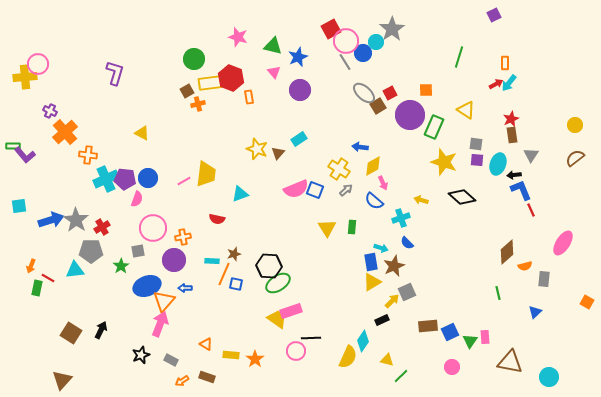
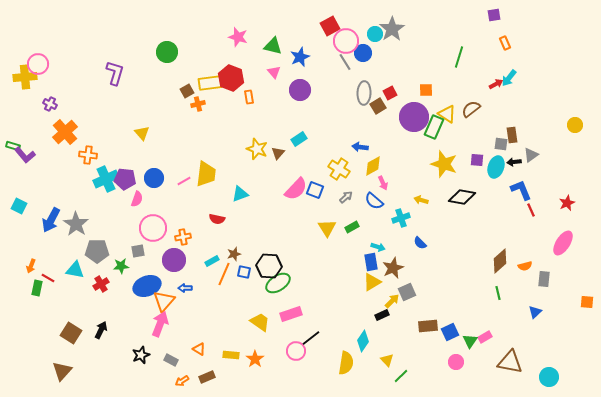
purple square at (494, 15): rotated 16 degrees clockwise
red square at (331, 29): moved 1 px left, 3 px up
cyan circle at (376, 42): moved 1 px left, 8 px up
blue star at (298, 57): moved 2 px right
green circle at (194, 59): moved 27 px left, 7 px up
orange rectangle at (505, 63): moved 20 px up; rotated 24 degrees counterclockwise
cyan arrow at (509, 83): moved 5 px up
gray ellipse at (364, 93): rotated 50 degrees clockwise
yellow triangle at (466, 110): moved 19 px left, 4 px down
purple cross at (50, 111): moved 7 px up
purple circle at (410, 115): moved 4 px right, 2 px down
red star at (511, 119): moved 56 px right, 84 px down
yellow triangle at (142, 133): rotated 21 degrees clockwise
gray square at (476, 144): moved 25 px right
green rectangle at (13, 146): rotated 16 degrees clockwise
gray triangle at (531, 155): rotated 21 degrees clockwise
brown semicircle at (575, 158): moved 104 px left, 49 px up
yellow star at (444, 162): moved 2 px down
cyan ellipse at (498, 164): moved 2 px left, 3 px down
black arrow at (514, 175): moved 13 px up
blue circle at (148, 178): moved 6 px right
pink semicircle at (296, 189): rotated 25 degrees counterclockwise
gray arrow at (346, 190): moved 7 px down
black diamond at (462, 197): rotated 32 degrees counterclockwise
cyan square at (19, 206): rotated 35 degrees clockwise
blue arrow at (51, 220): rotated 135 degrees clockwise
gray star at (76, 220): moved 4 px down
red cross at (102, 227): moved 1 px left, 57 px down
green rectangle at (352, 227): rotated 56 degrees clockwise
blue semicircle at (407, 243): moved 13 px right
cyan arrow at (381, 248): moved 3 px left, 1 px up
gray pentagon at (91, 251): moved 6 px right
brown diamond at (507, 252): moved 7 px left, 9 px down
cyan rectangle at (212, 261): rotated 32 degrees counterclockwise
green star at (121, 266): rotated 28 degrees clockwise
brown star at (394, 266): moved 1 px left, 2 px down
cyan triangle at (75, 270): rotated 18 degrees clockwise
blue square at (236, 284): moved 8 px right, 12 px up
orange square at (587, 302): rotated 24 degrees counterclockwise
pink rectangle at (291, 311): moved 3 px down
yellow trapezoid at (277, 319): moved 17 px left, 3 px down
black rectangle at (382, 320): moved 5 px up
pink rectangle at (485, 337): rotated 64 degrees clockwise
black line at (311, 338): rotated 36 degrees counterclockwise
orange triangle at (206, 344): moved 7 px left, 5 px down
yellow semicircle at (348, 357): moved 2 px left, 6 px down; rotated 15 degrees counterclockwise
yellow triangle at (387, 360): rotated 32 degrees clockwise
pink circle at (452, 367): moved 4 px right, 5 px up
brown rectangle at (207, 377): rotated 42 degrees counterclockwise
brown triangle at (62, 380): moved 9 px up
